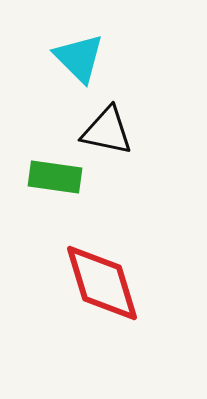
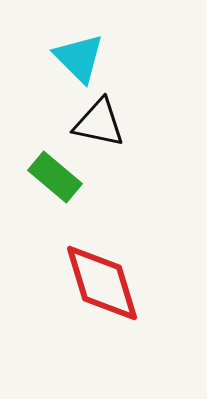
black triangle: moved 8 px left, 8 px up
green rectangle: rotated 32 degrees clockwise
